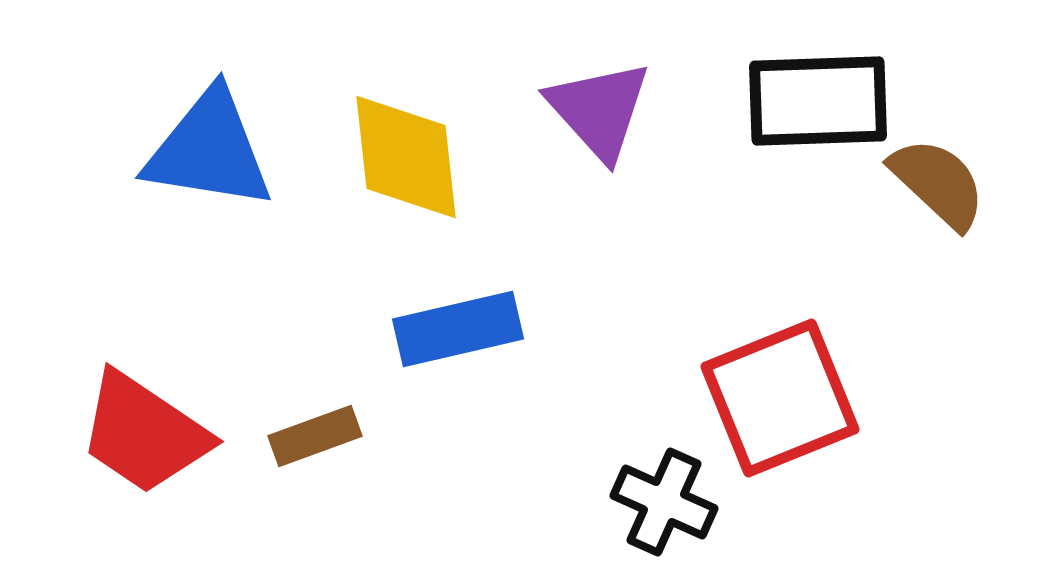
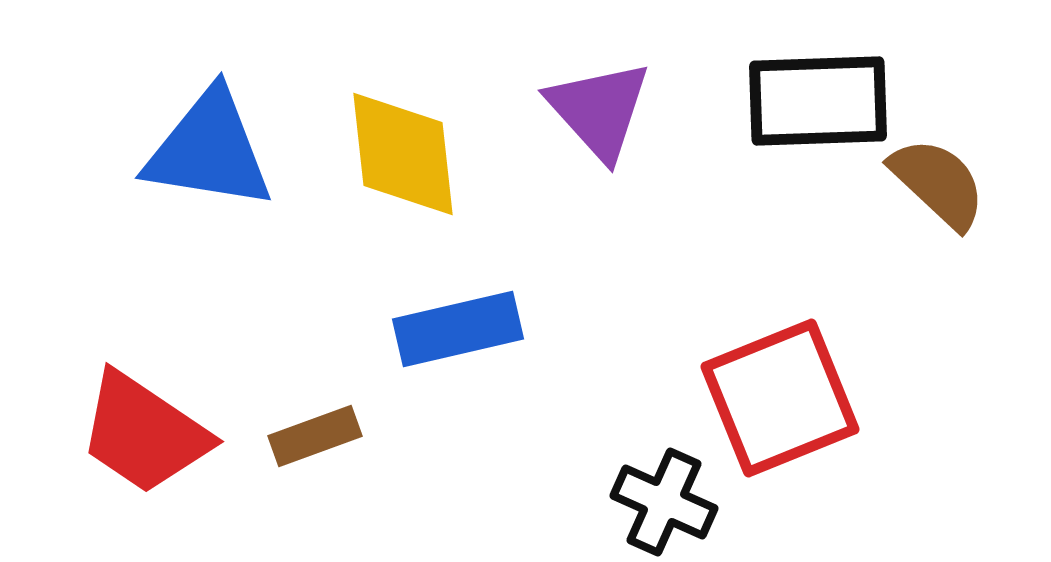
yellow diamond: moved 3 px left, 3 px up
